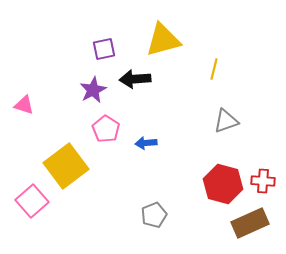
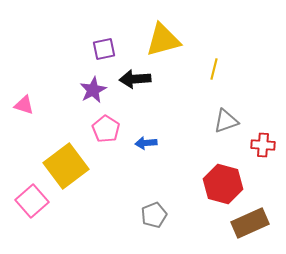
red cross: moved 36 px up
